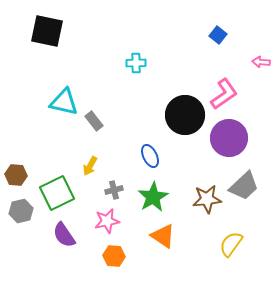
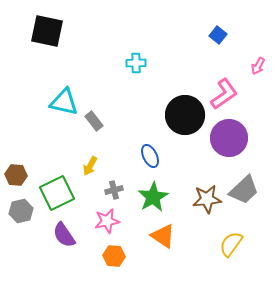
pink arrow: moved 3 px left, 4 px down; rotated 66 degrees counterclockwise
gray trapezoid: moved 4 px down
